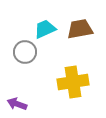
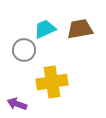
gray circle: moved 1 px left, 2 px up
yellow cross: moved 21 px left
